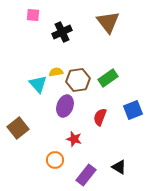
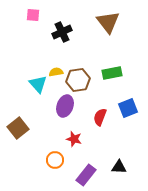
green rectangle: moved 4 px right, 5 px up; rotated 24 degrees clockwise
blue square: moved 5 px left, 2 px up
black triangle: rotated 28 degrees counterclockwise
